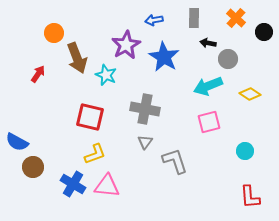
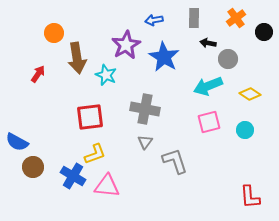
orange cross: rotated 12 degrees clockwise
brown arrow: rotated 12 degrees clockwise
red square: rotated 20 degrees counterclockwise
cyan circle: moved 21 px up
blue cross: moved 8 px up
